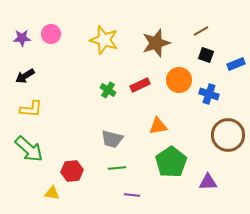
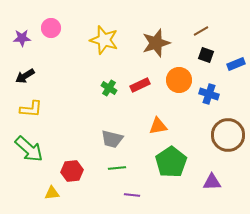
pink circle: moved 6 px up
green cross: moved 1 px right, 2 px up
purple triangle: moved 4 px right
yellow triangle: rotated 14 degrees counterclockwise
